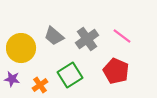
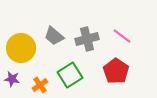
gray cross: rotated 20 degrees clockwise
red pentagon: rotated 10 degrees clockwise
